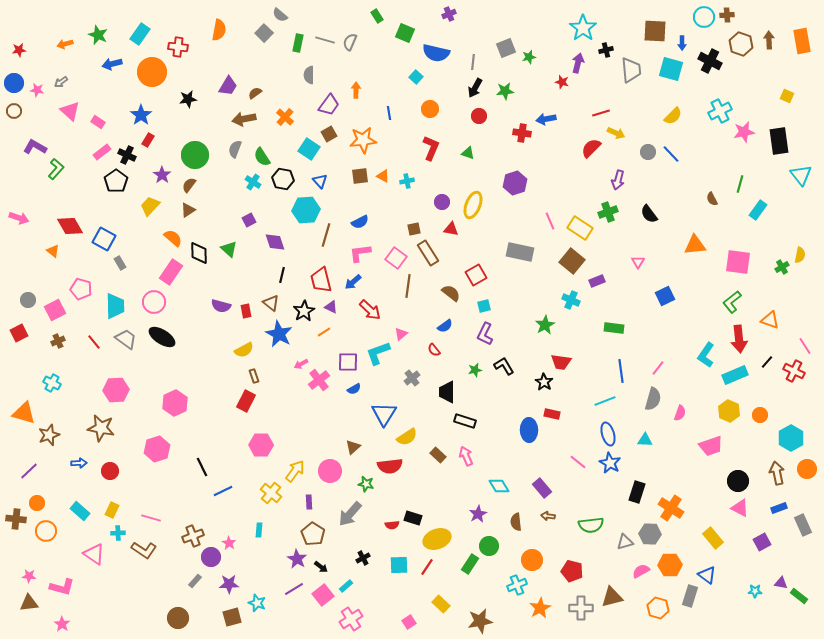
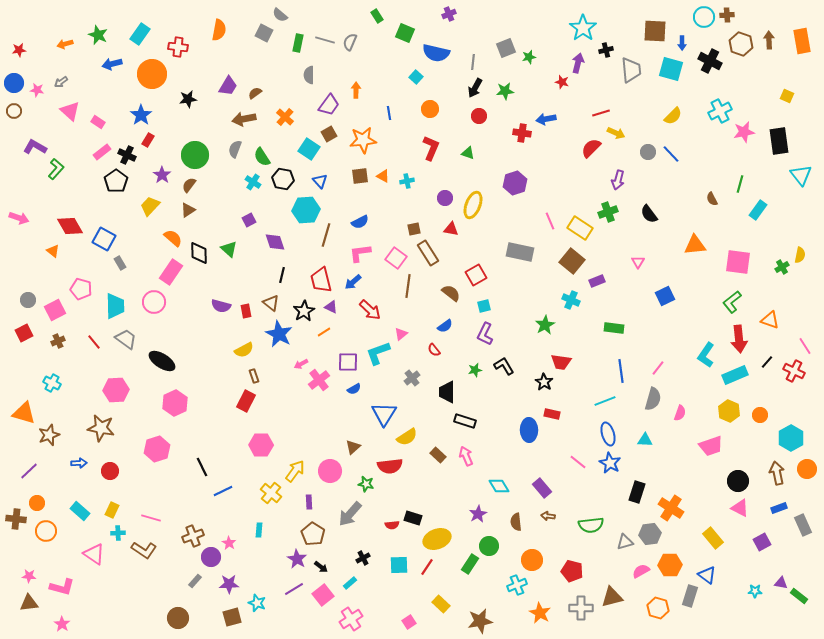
gray square at (264, 33): rotated 18 degrees counterclockwise
orange circle at (152, 72): moved 2 px down
purple circle at (442, 202): moved 3 px right, 4 px up
red square at (19, 333): moved 5 px right
black ellipse at (162, 337): moved 24 px down
gray hexagon at (650, 534): rotated 10 degrees counterclockwise
cyan rectangle at (346, 586): moved 4 px right, 3 px up
orange star at (540, 608): moved 5 px down; rotated 15 degrees counterclockwise
